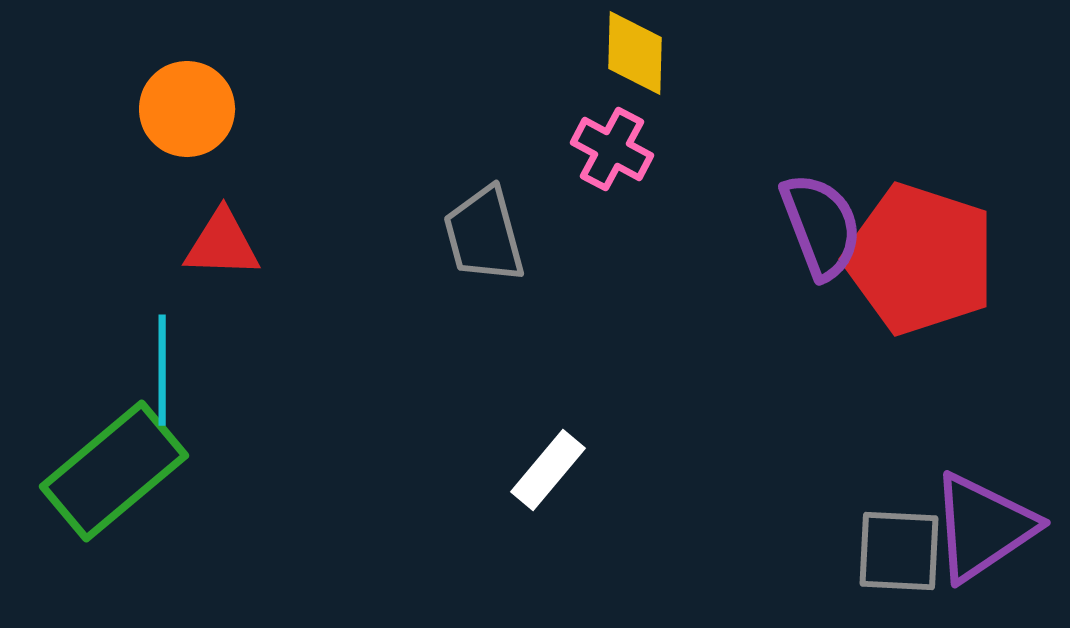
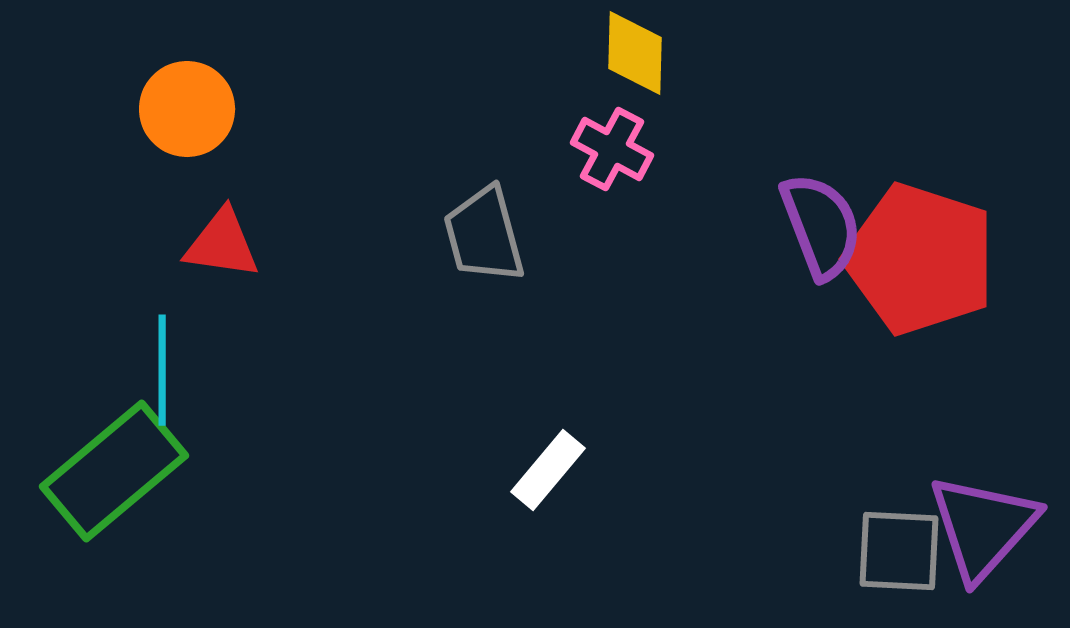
red triangle: rotated 6 degrees clockwise
purple triangle: rotated 14 degrees counterclockwise
